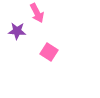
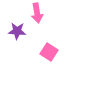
pink arrow: rotated 18 degrees clockwise
